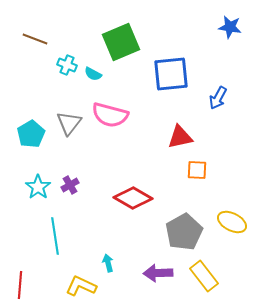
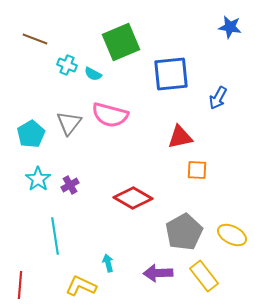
cyan star: moved 8 px up
yellow ellipse: moved 13 px down
